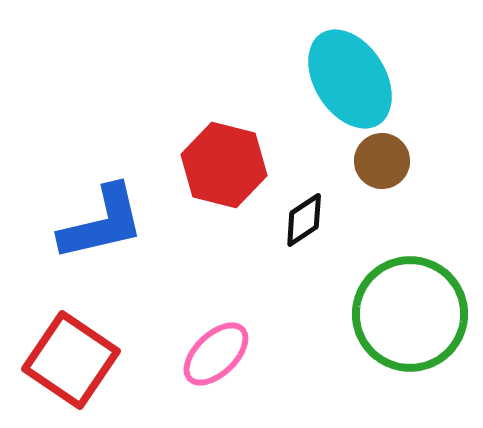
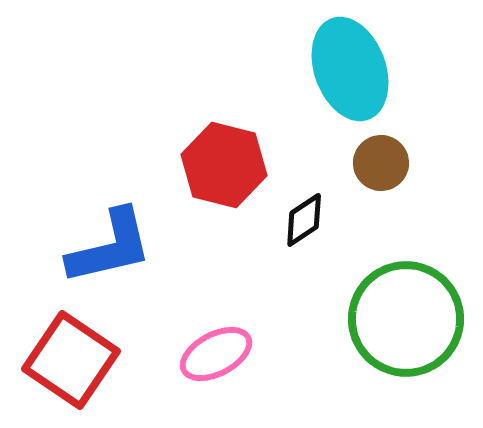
cyan ellipse: moved 10 px up; rotated 12 degrees clockwise
brown circle: moved 1 px left, 2 px down
blue L-shape: moved 8 px right, 24 px down
green circle: moved 4 px left, 5 px down
pink ellipse: rotated 16 degrees clockwise
